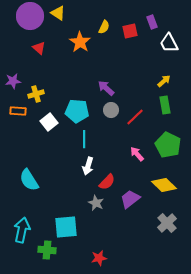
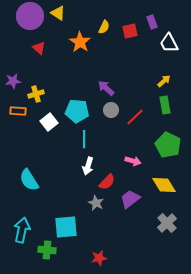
pink arrow: moved 4 px left, 7 px down; rotated 147 degrees clockwise
yellow diamond: rotated 15 degrees clockwise
